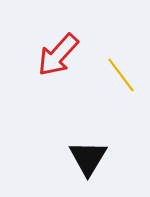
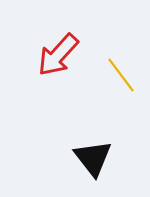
black triangle: moved 5 px right; rotated 9 degrees counterclockwise
